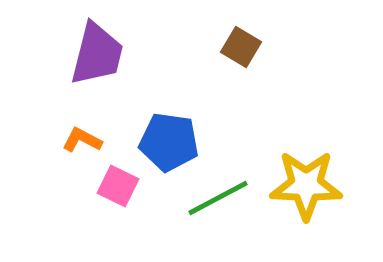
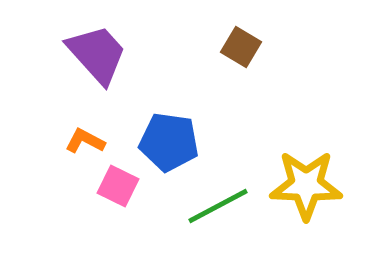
purple trapezoid: rotated 56 degrees counterclockwise
orange L-shape: moved 3 px right, 1 px down
green line: moved 8 px down
